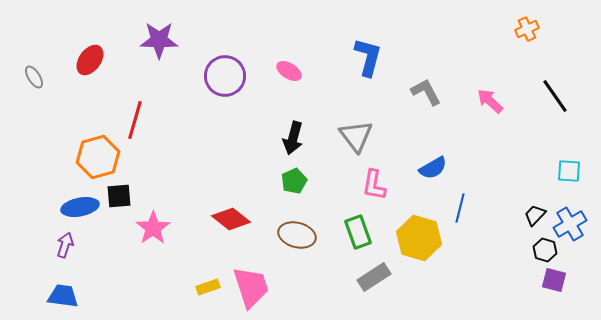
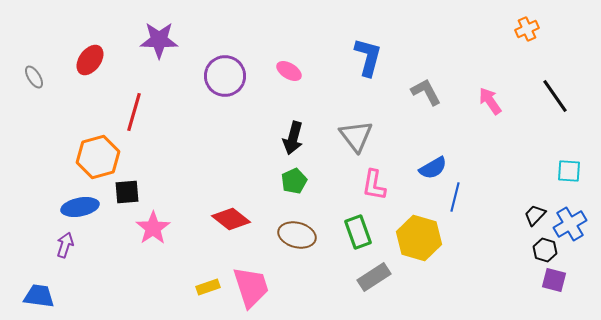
pink arrow: rotated 12 degrees clockwise
red line: moved 1 px left, 8 px up
black square: moved 8 px right, 4 px up
blue line: moved 5 px left, 11 px up
blue trapezoid: moved 24 px left
